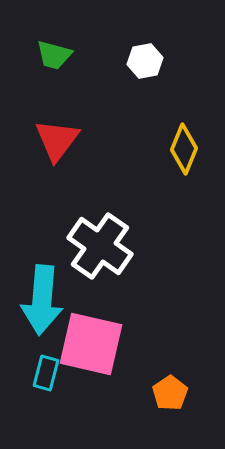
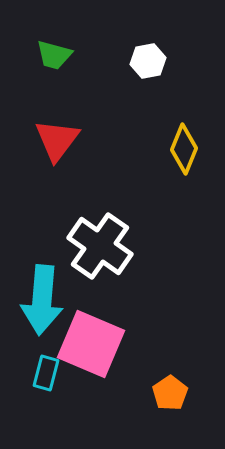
white hexagon: moved 3 px right
pink square: rotated 10 degrees clockwise
